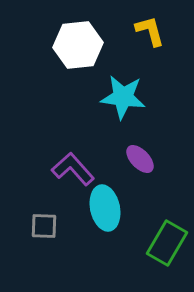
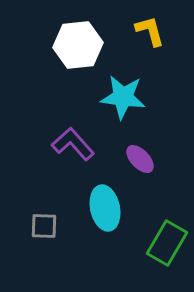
purple L-shape: moved 25 px up
